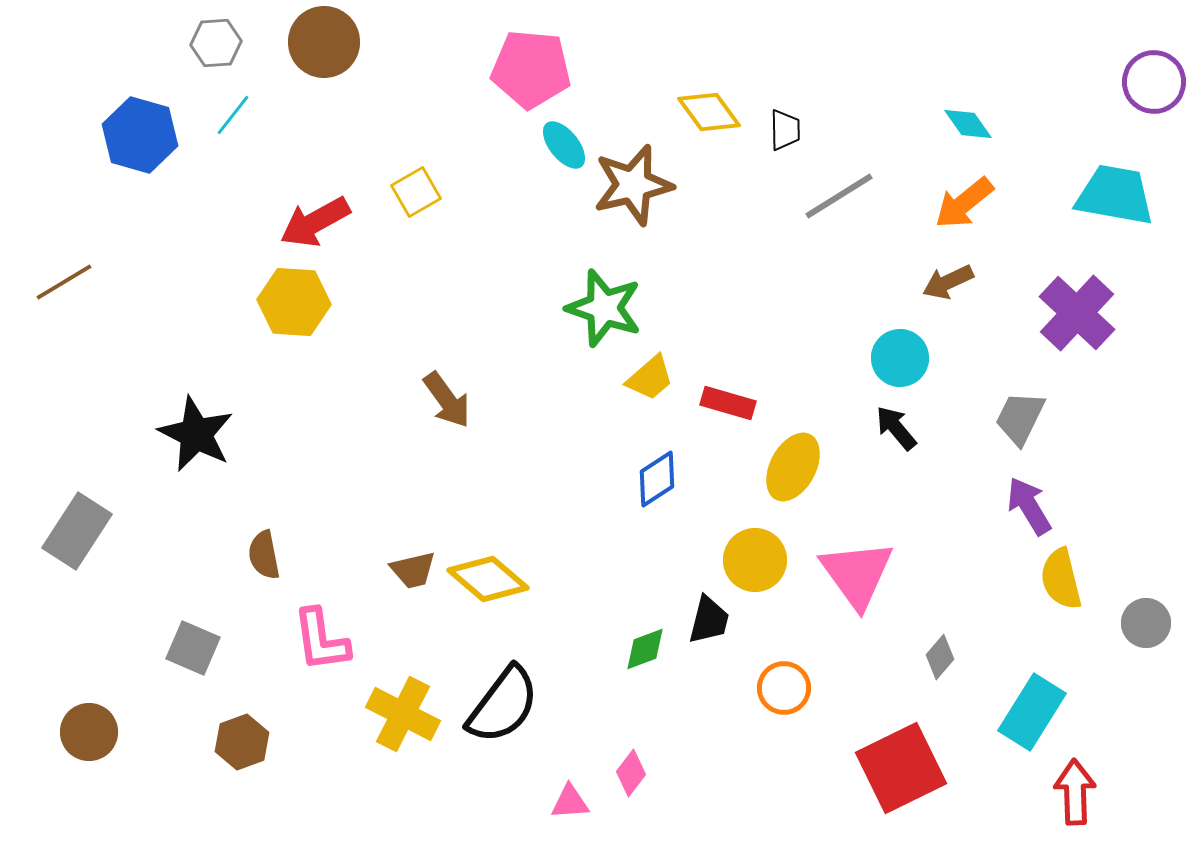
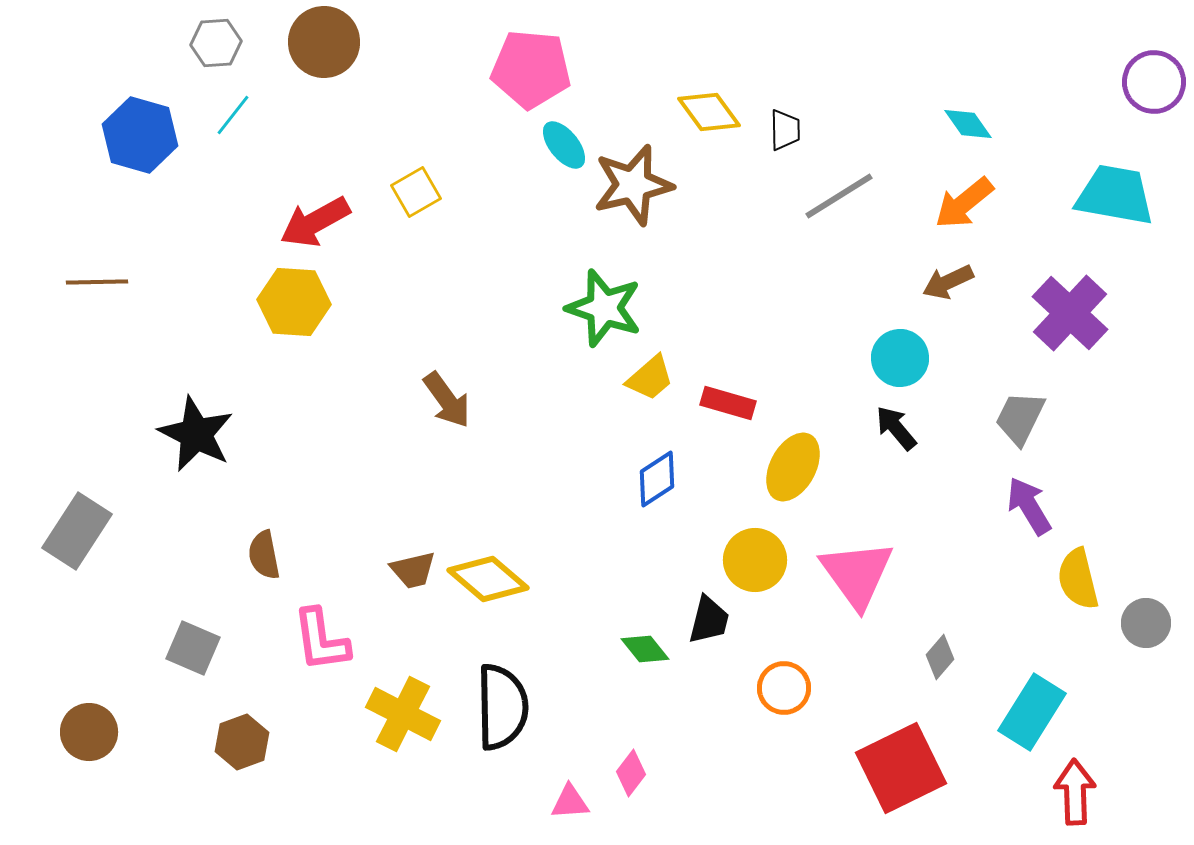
brown line at (64, 282): moved 33 px right; rotated 30 degrees clockwise
purple cross at (1077, 313): moved 7 px left
yellow semicircle at (1061, 579): moved 17 px right
green diamond at (645, 649): rotated 72 degrees clockwise
black semicircle at (503, 705): moved 1 px left, 2 px down; rotated 38 degrees counterclockwise
